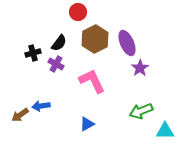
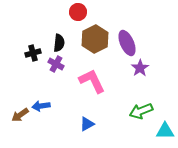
black semicircle: rotated 30 degrees counterclockwise
